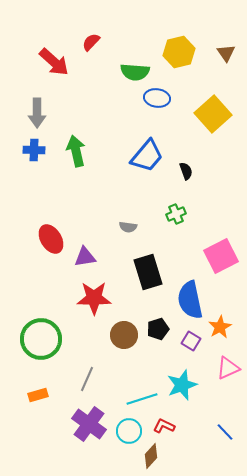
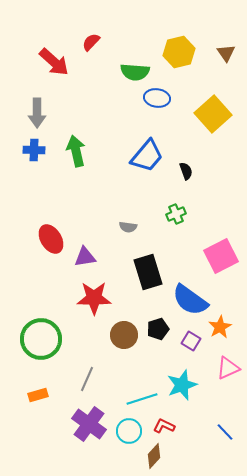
blue semicircle: rotated 42 degrees counterclockwise
brown diamond: moved 3 px right
